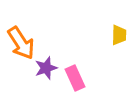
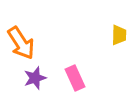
purple star: moved 11 px left, 10 px down
